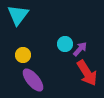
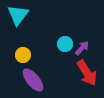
purple arrow: moved 2 px right, 1 px up
